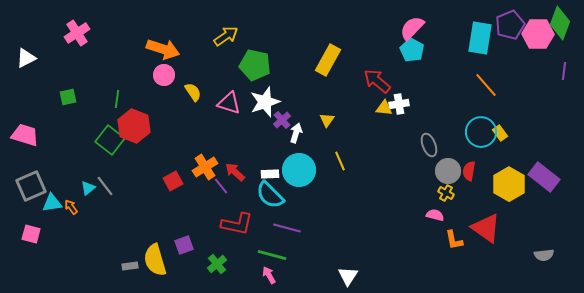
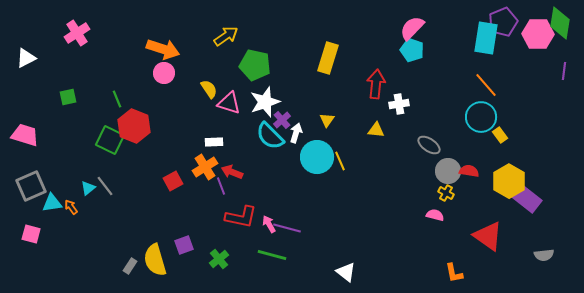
green diamond at (560, 23): rotated 12 degrees counterclockwise
purple pentagon at (510, 25): moved 7 px left, 3 px up
cyan rectangle at (480, 38): moved 6 px right
cyan pentagon at (412, 50): rotated 10 degrees counterclockwise
yellow rectangle at (328, 60): moved 2 px up; rotated 12 degrees counterclockwise
pink circle at (164, 75): moved 2 px up
red arrow at (377, 81): moved 1 px left, 3 px down; rotated 56 degrees clockwise
yellow semicircle at (193, 92): moved 16 px right, 3 px up
green line at (117, 99): rotated 30 degrees counterclockwise
yellow triangle at (384, 108): moved 8 px left, 22 px down
cyan circle at (481, 132): moved 15 px up
yellow rectangle at (500, 133): moved 2 px down
green square at (110, 140): rotated 12 degrees counterclockwise
gray ellipse at (429, 145): rotated 35 degrees counterclockwise
cyan circle at (299, 170): moved 18 px right, 13 px up
red semicircle at (469, 171): rotated 90 degrees clockwise
red arrow at (235, 172): moved 3 px left; rotated 20 degrees counterclockwise
white rectangle at (270, 174): moved 56 px left, 32 px up
purple rectangle at (544, 177): moved 18 px left, 21 px down
yellow hexagon at (509, 184): moved 3 px up
purple line at (221, 186): rotated 18 degrees clockwise
cyan semicircle at (270, 195): moved 59 px up
red L-shape at (237, 224): moved 4 px right, 7 px up
red triangle at (486, 228): moved 2 px right, 8 px down
orange L-shape at (454, 240): moved 33 px down
green cross at (217, 264): moved 2 px right, 5 px up
gray rectangle at (130, 266): rotated 49 degrees counterclockwise
pink arrow at (269, 275): moved 51 px up
white triangle at (348, 276): moved 2 px left, 4 px up; rotated 25 degrees counterclockwise
